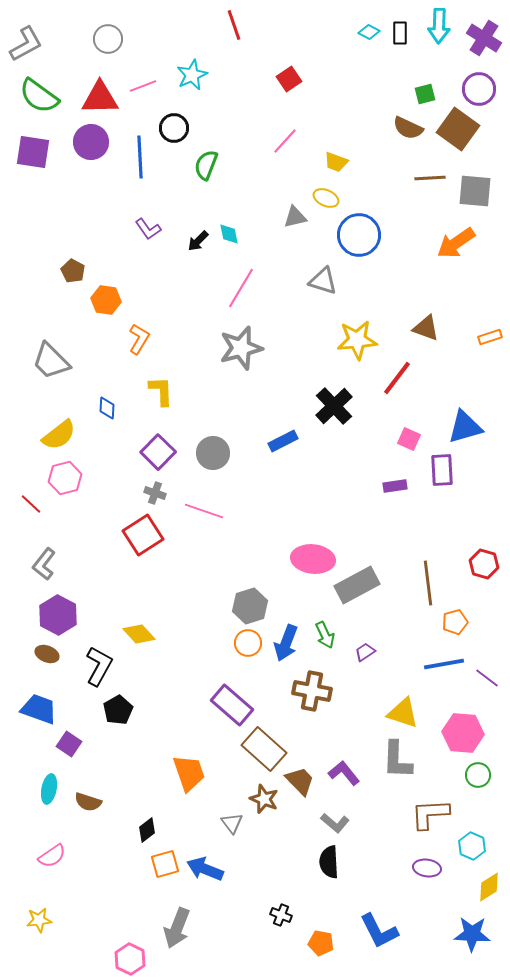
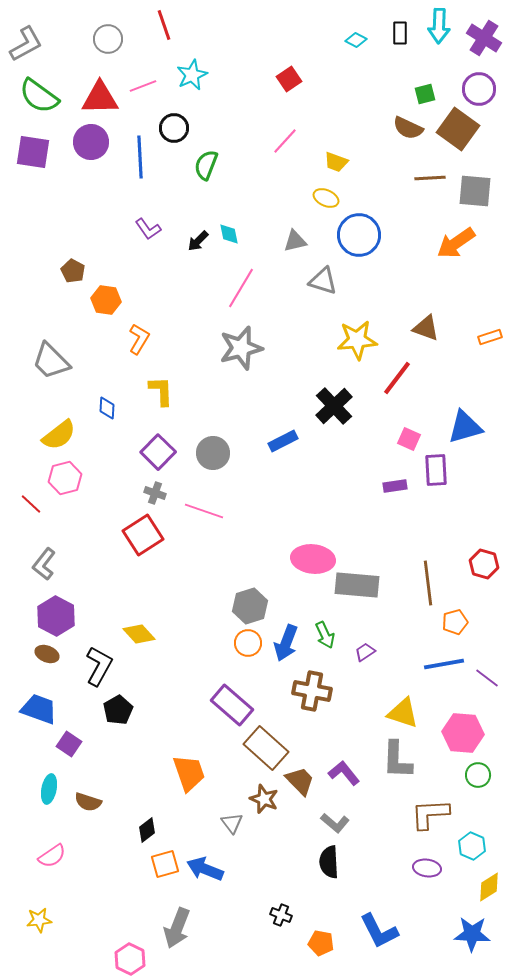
red line at (234, 25): moved 70 px left
cyan diamond at (369, 32): moved 13 px left, 8 px down
gray triangle at (295, 217): moved 24 px down
purple rectangle at (442, 470): moved 6 px left
gray rectangle at (357, 585): rotated 33 degrees clockwise
purple hexagon at (58, 615): moved 2 px left, 1 px down
brown rectangle at (264, 749): moved 2 px right, 1 px up
